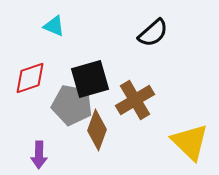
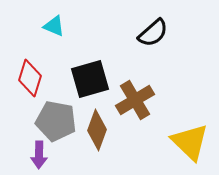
red diamond: rotated 54 degrees counterclockwise
gray pentagon: moved 16 px left, 16 px down
